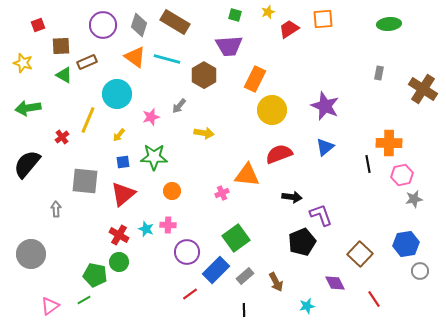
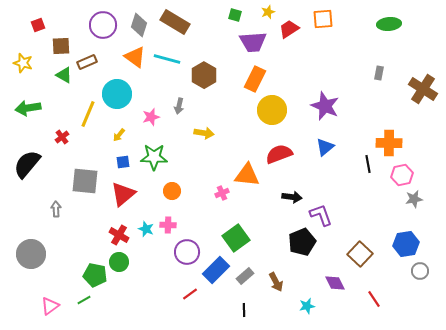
purple trapezoid at (229, 46): moved 24 px right, 4 px up
gray arrow at (179, 106): rotated 28 degrees counterclockwise
yellow line at (88, 120): moved 6 px up
